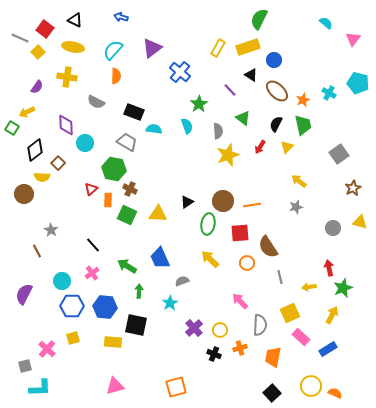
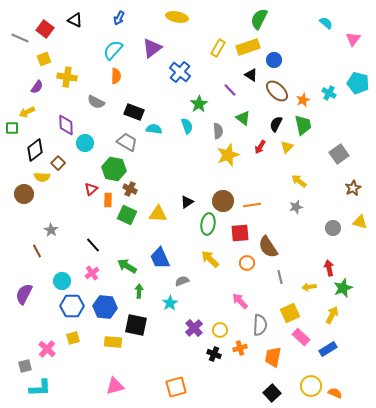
blue arrow at (121, 17): moved 2 px left, 1 px down; rotated 80 degrees counterclockwise
yellow ellipse at (73, 47): moved 104 px right, 30 px up
yellow square at (38, 52): moved 6 px right, 7 px down; rotated 24 degrees clockwise
green square at (12, 128): rotated 32 degrees counterclockwise
